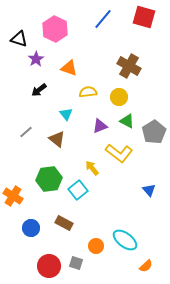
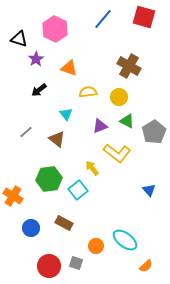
yellow L-shape: moved 2 px left
